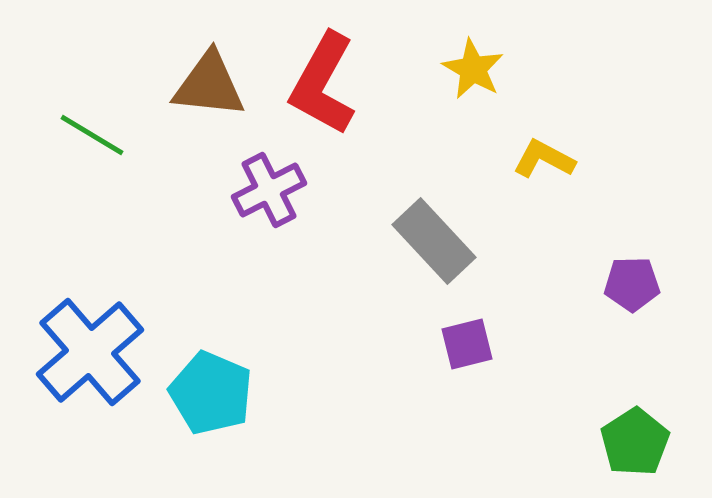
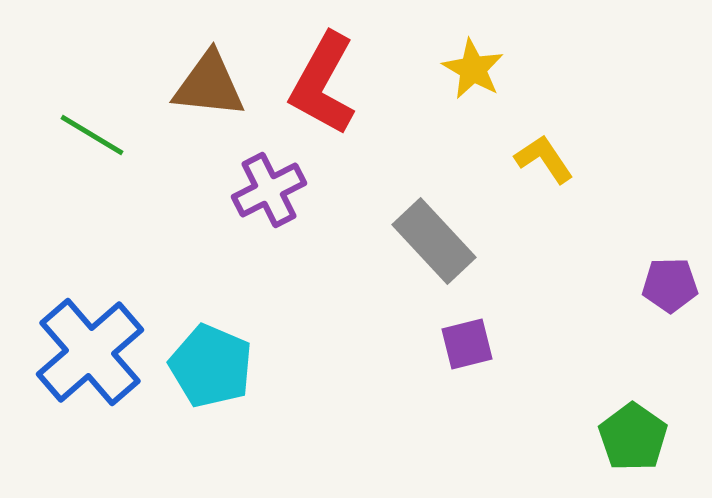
yellow L-shape: rotated 28 degrees clockwise
purple pentagon: moved 38 px right, 1 px down
cyan pentagon: moved 27 px up
green pentagon: moved 2 px left, 5 px up; rotated 4 degrees counterclockwise
